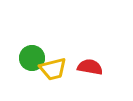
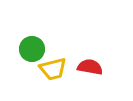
green circle: moved 9 px up
